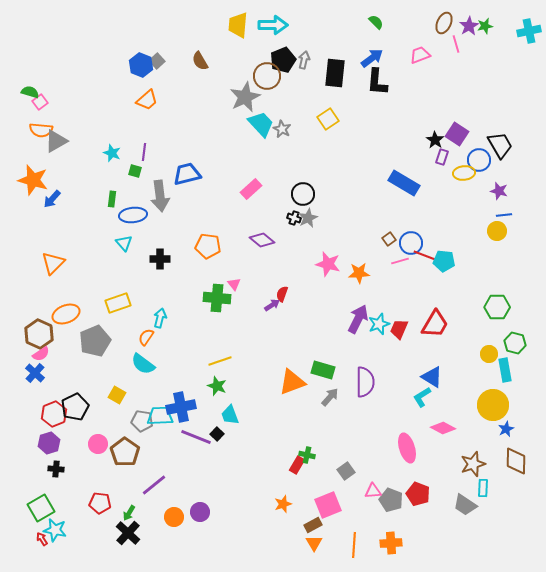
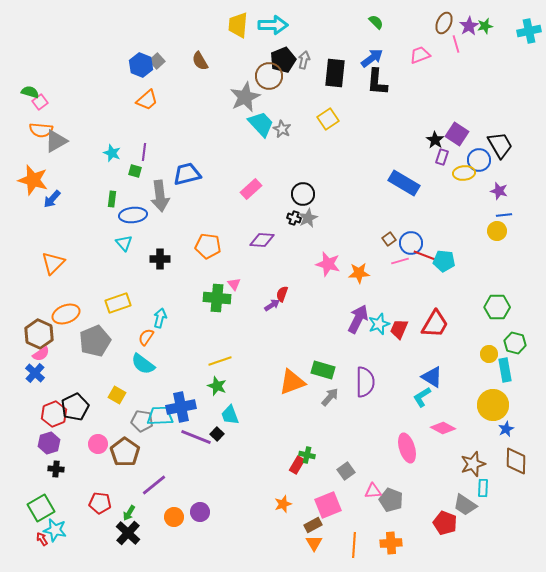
brown circle at (267, 76): moved 2 px right
purple diamond at (262, 240): rotated 35 degrees counterclockwise
red pentagon at (418, 494): moved 27 px right, 29 px down
